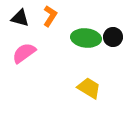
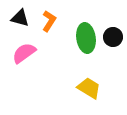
orange L-shape: moved 1 px left, 5 px down
green ellipse: rotated 76 degrees clockwise
